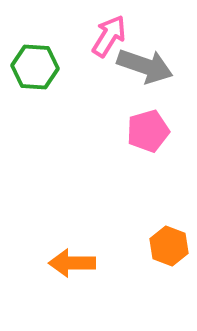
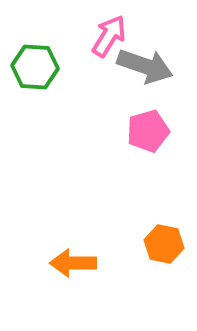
orange hexagon: moved 5 px left, 2 px up; rotated 9 degrees counterclockwise
orange arrow: moved 1 px right
